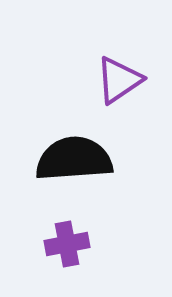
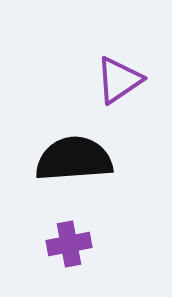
purple cross: moved 2 px right
